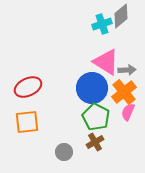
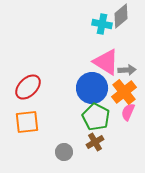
cyan cross: rotated 30 degrees clockwise
red ellipse: rotated 20 degrees counterclockwise
